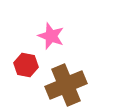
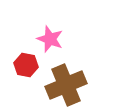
pink star: moved 1 px left, 3 px down
